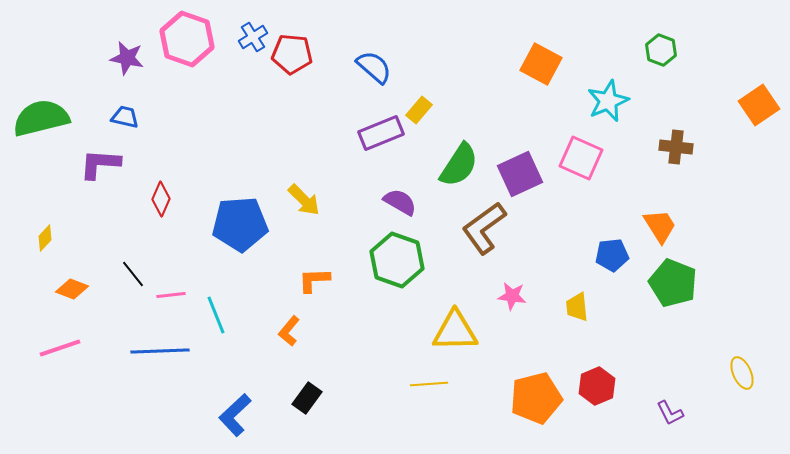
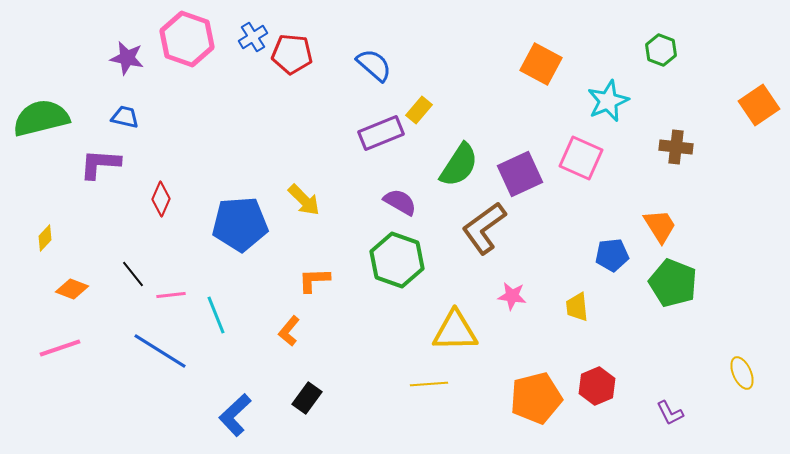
blue semicircle at (374, 67): moved 2 px up
blue line at (160, 351): rotated 34 degrees clockwise
